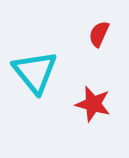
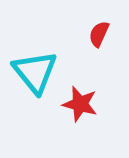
red star: moved 13 px left
